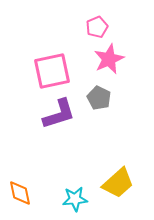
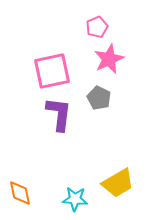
purple L-shape: rotated 66 degrees counterclockwise
yellow trapezoid: rotated 12 degrees clockwise
cyan star: rotated 10 degrees clockwise
